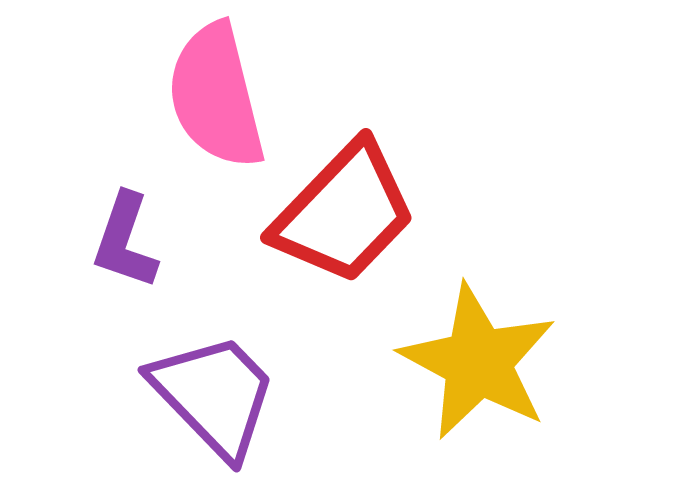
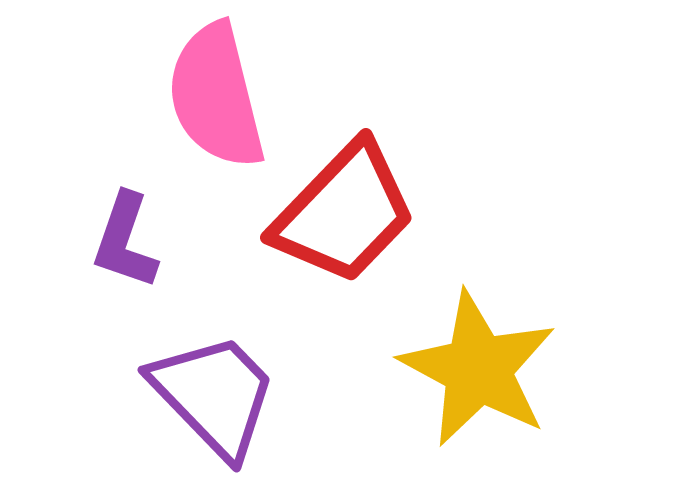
yellow star: moved 7 px down
